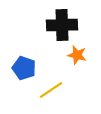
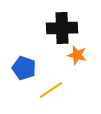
black cross: moved 3 px down
